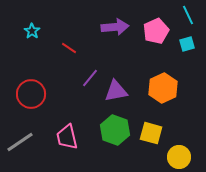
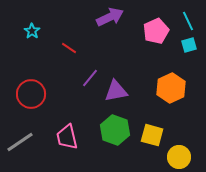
cyan line: moved 6 px down
purple arrow: moved 5 px left, 10 px up; rotated 20 degrees counterclockwise
cyan square: moved 2 px right, 1 px down
orange hexagon: moved 8 px right
yellow square: moved 1 px right, 2 px down
